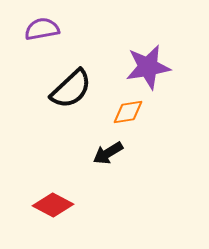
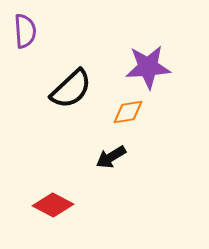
purple semicircle: moved 17 px left, 2 px down; rotated 96 degrees clockwise
purple star: rotated 6 degrees clockwise
black arrow: moved 3 px right, 4 px down
